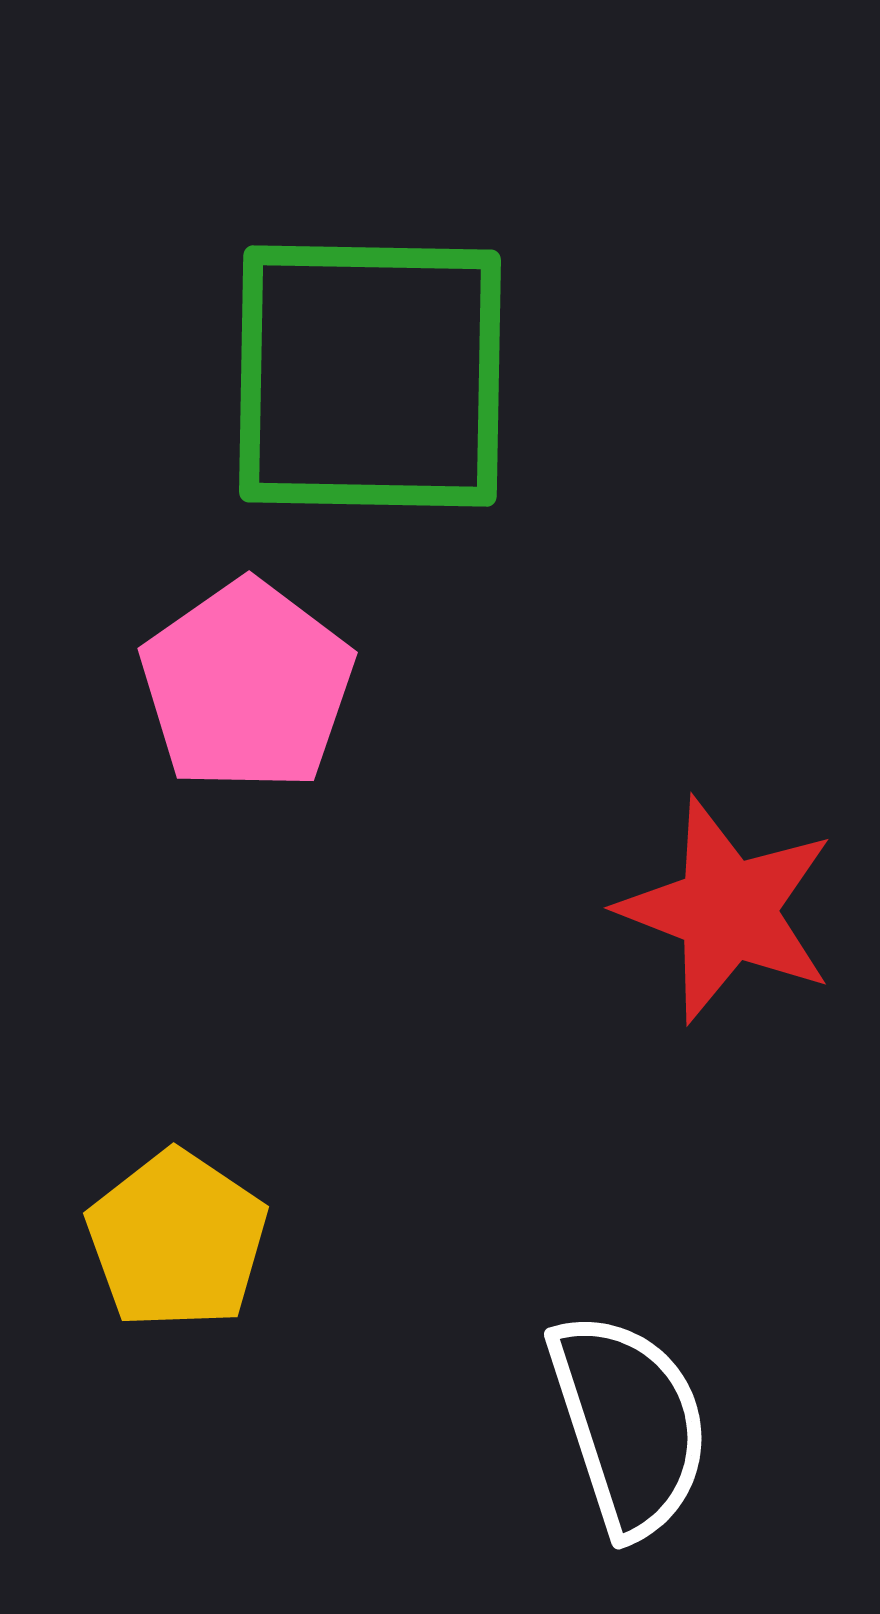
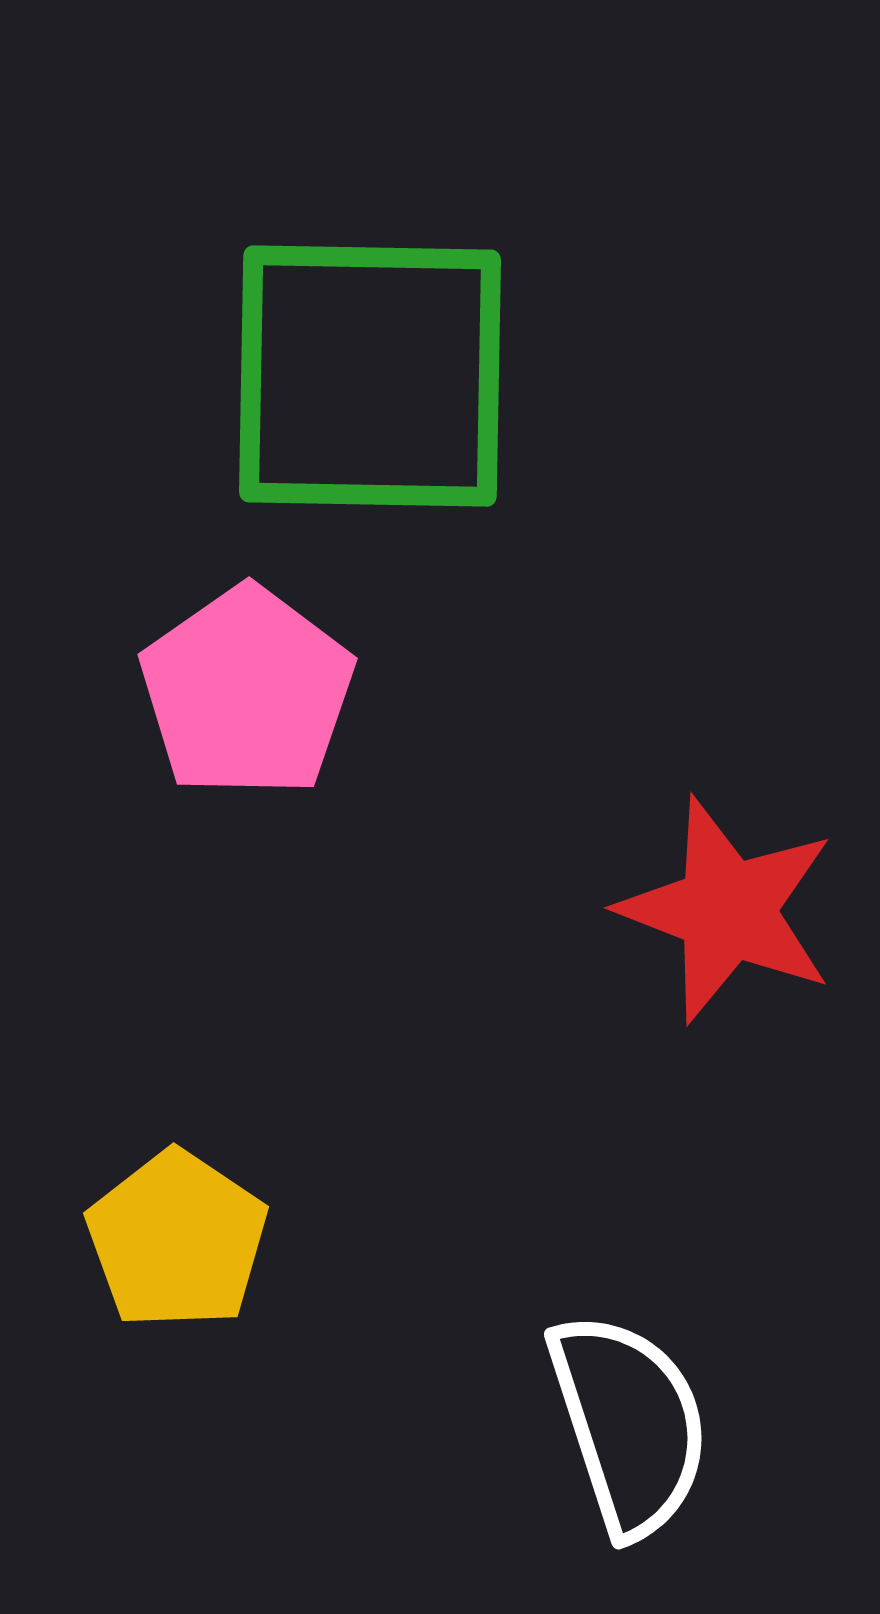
pink pentagon: moved 6 px down
